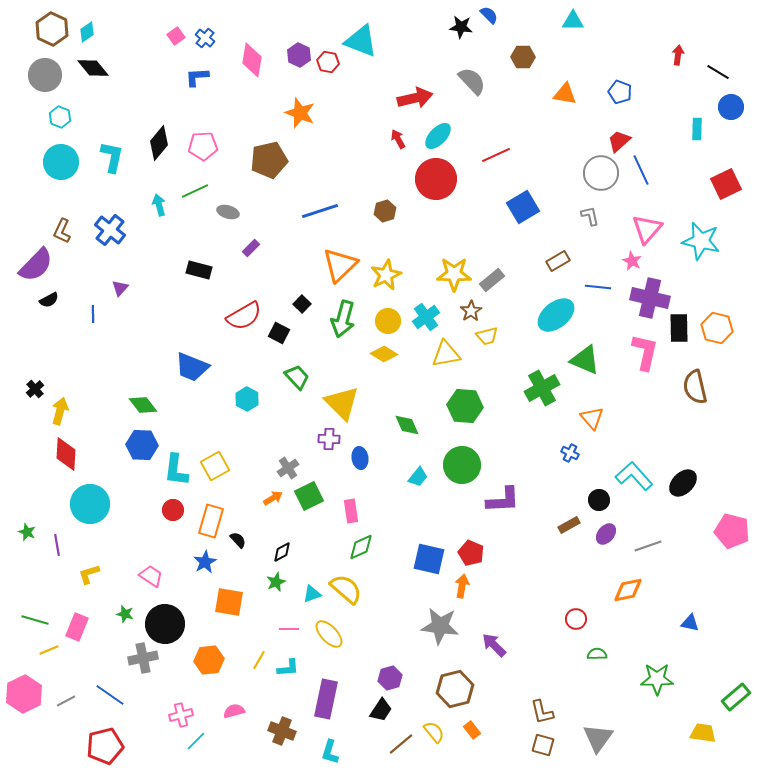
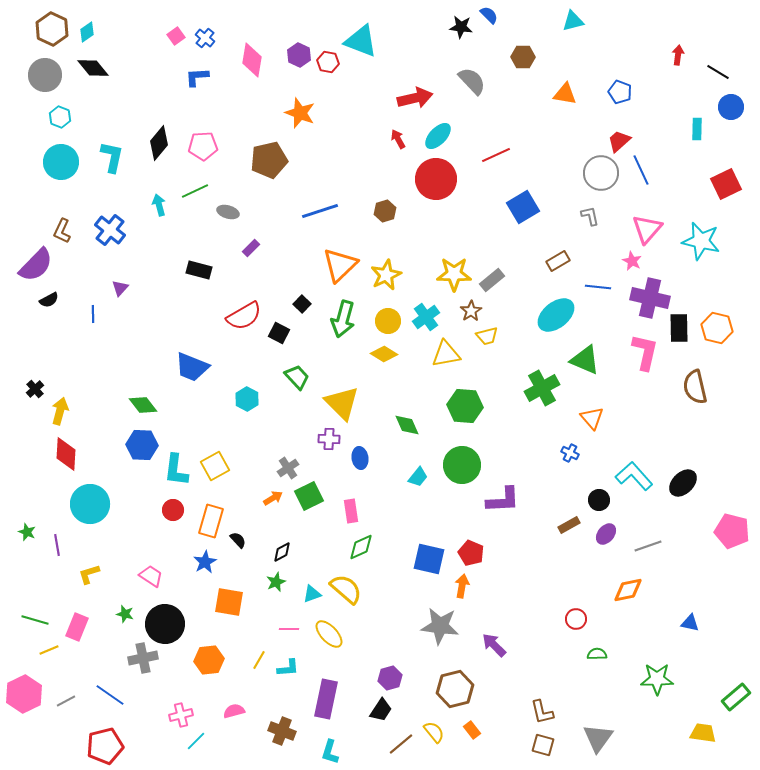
cyan triangle at (573, 21): rotated 15 degrees counterclockwise
